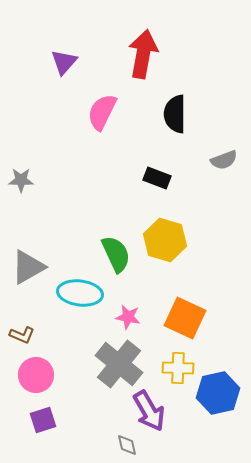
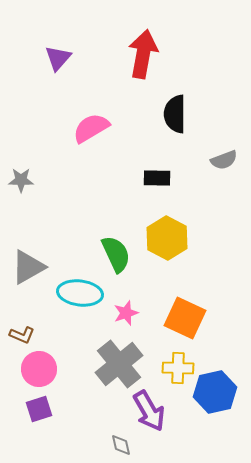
purple triangle: moved 6 px left, 4 px up
pink semicircle: moved 11 px left, 16 px down; rotated 33 degrees clockwise
black rectangle: rotated 20 degrees counterclockwise
yellow hexagon: moved 2 px right, 2 px up; rotated 12 degrees clockwise
pink star: moved 2 px left, 4 px up; rotated 30 degrees counterclockwise
gray cross: rotated 12 degrees clockwise
pink circle: moved 3 px right, 6 px up
blue hexagon: moved 3 px left, 1 px up
purple square: moved 4 px left, 11 px up
gray diamond: moved 6 px left
